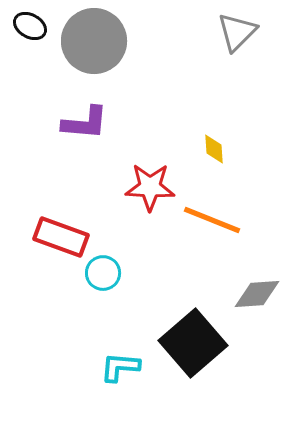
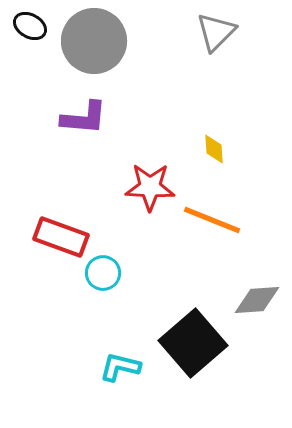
gray triangle: moved 21 px left
purple L-shape: moved 1 px left, 5 px up
gray diamond: moved 6 px down
cyan L-shape: rotated 9 degrees clockwise
